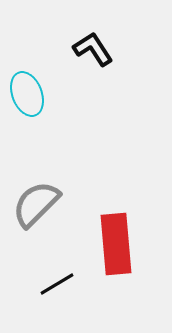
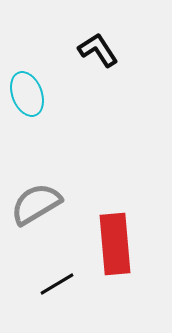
black L-shape: moved 5 px right, 1 px down
gray semicircle: rotated 14 degrees clockwise
red rectangle: moved 1 px left
